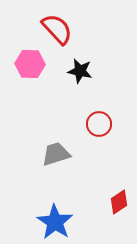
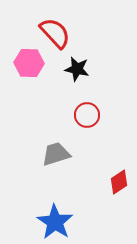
red semicircle: moved 2 px left, 4 px down
pink hexagon: moved 1 px left, 1 px up
black star: moved 3 px left, 2 px up
red circle: moved 12 px left, 9 px up
red diamond: moved 20 px up
